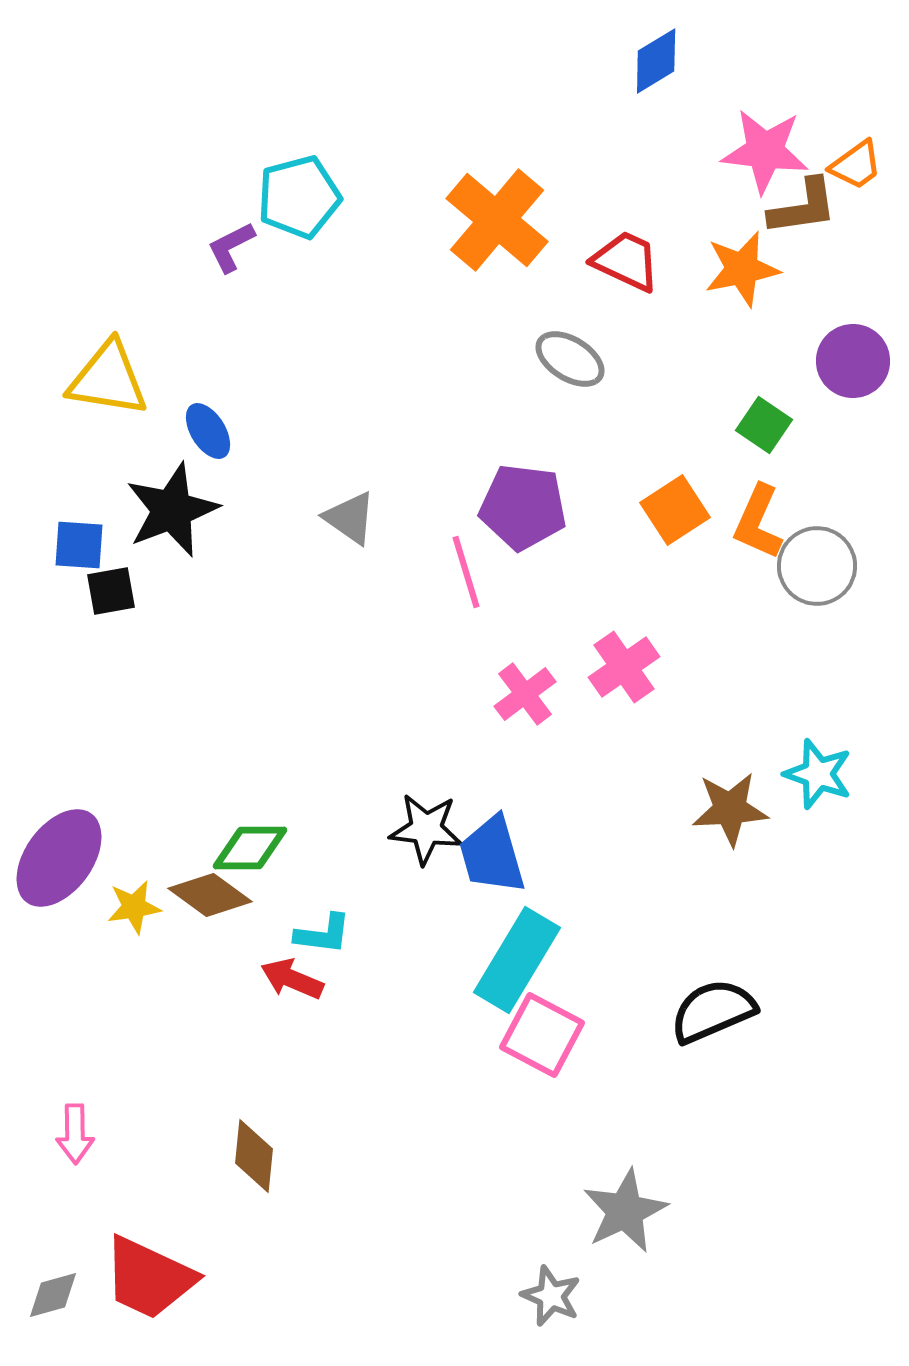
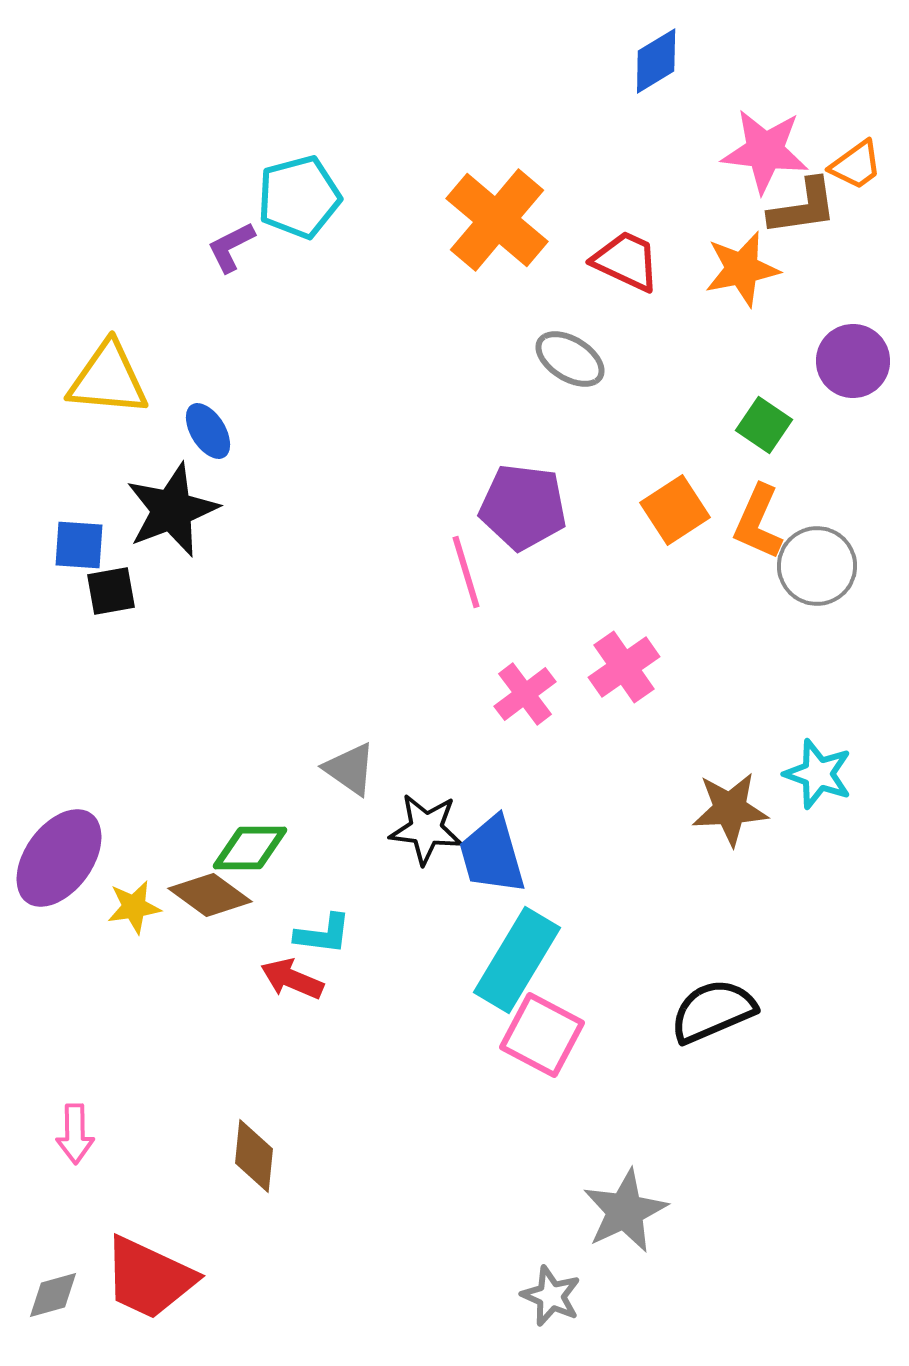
yellow triangle at (108, 379): rotated 4 degrees counterclockwise
gray triangle at (350, 518): moved 251 px down
